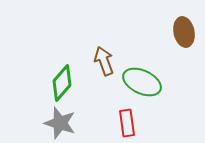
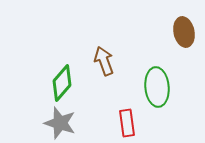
green ellipse: moved 15 px right, 5 px down; rotated 60 degrees clockwise
